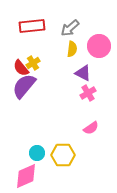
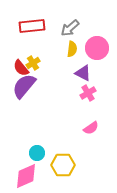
pink circle: moved 2 px left, 2 px down
yellow hexagon: moved 10 px down
